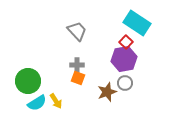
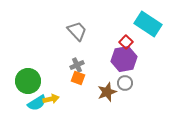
cyan rectangle: moved 11 px right, 1 px down
gray cross: rotated 24 degrees counterclockwise
yellow arrow: moved 5 px left, 2 px up; rotated 70 degrees counterclockwise
